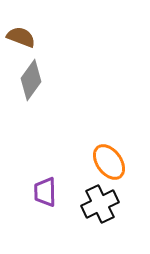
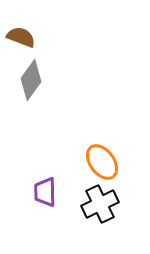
orange ellipse: moved 7 px left
